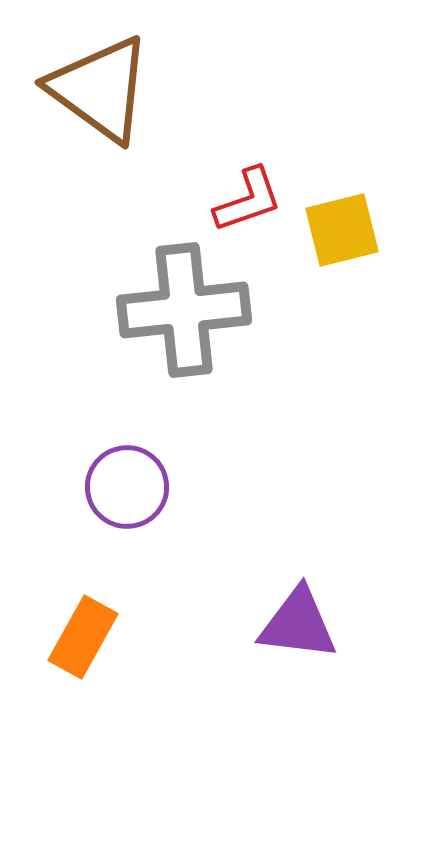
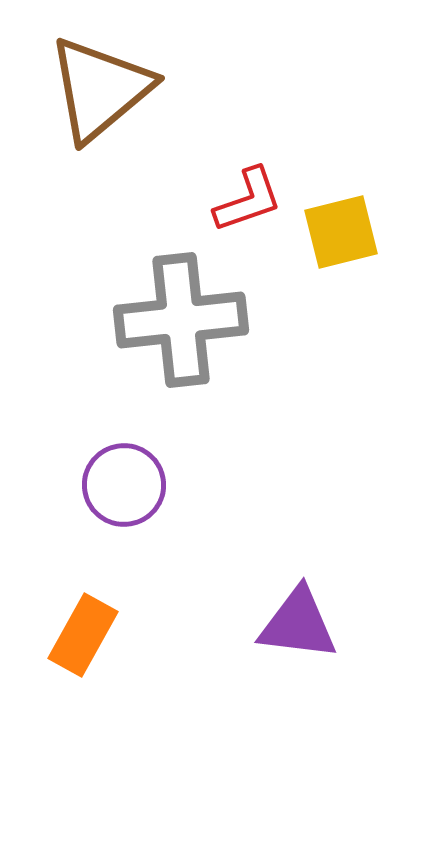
brown triangle: rotated 44 degrees clockwise
yellow square: moved 1 px left, 2 px down
gray cross: moved 3 px left, 10 px down
purple circle: moved 3 px left, 2 px up
orange rectangle: moved 2 px up
